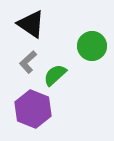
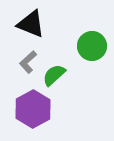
black triangle: rotated 12 degrees counterclockwise
green semicircle: moved 1 px left
purple hexagon: rotated 9 degrees clockwise
